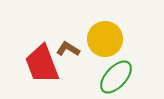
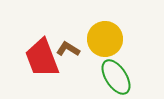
red trapezoid: moved 6 px up
green ellipse: rotated 75 degrees counterclockwise
